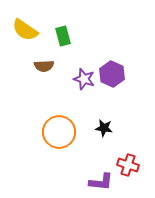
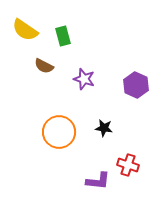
brown semicircle: rotated 30 degrees clockwise
purple hexagon: moved 24 px right, 11 px down
purple L-shape: moved 3 px left, 1 px up
